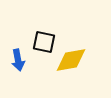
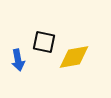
yellow diamond: moved 3 px right, 3 px up
